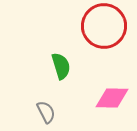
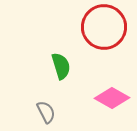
red circle: moved 1 px down
pink diamond: rotated 28 degrees clockwise
